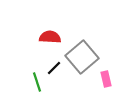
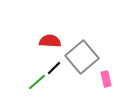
red semicircle: moved 4 px down
green line: rotated 66 degrees clockwise
